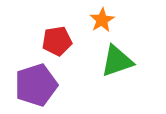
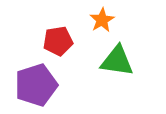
red pentagon: moved 1 px right
green triangle: rotated 27 degrees clockwise
